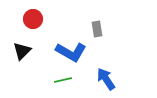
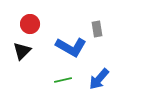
red circle: moved 3 px left, 5 px down
blue L-shape: moved 5 px up
blue arrow: moved 7 px left; rotated 105 degrees counterclockwise
